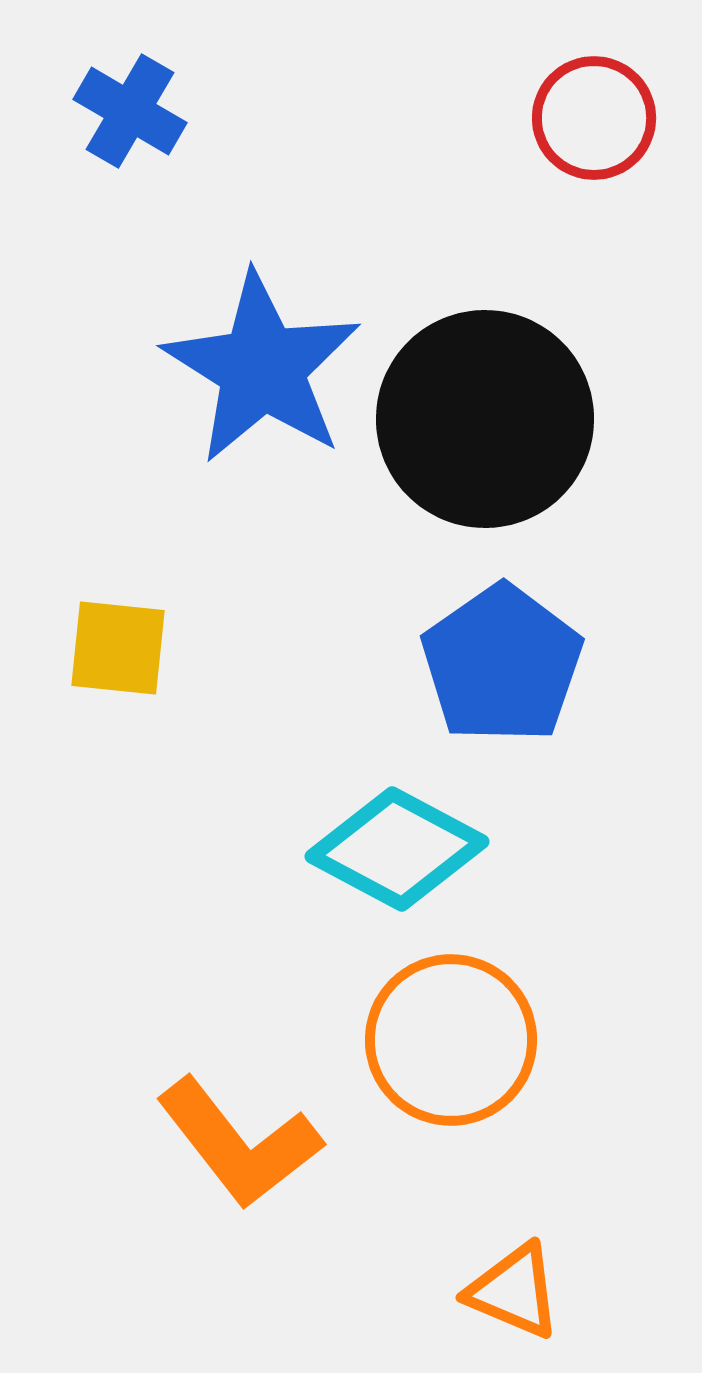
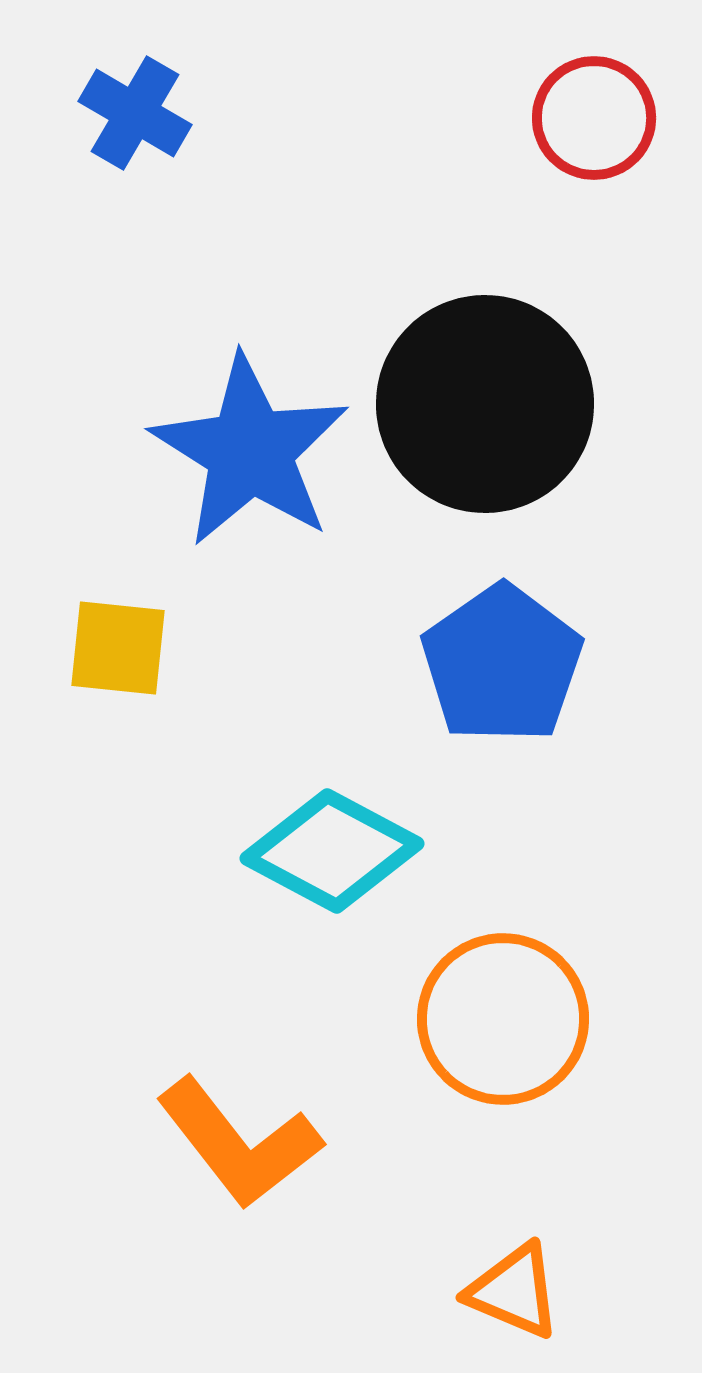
blue cross: moved 5 px right, 2 px down
blue star: moved 12 px left, 83 px down
black circle: moved 15 px up
cyan diamond: moved 65 px left, 2 px down
orange circle: moved 52 px right, 21 px up
